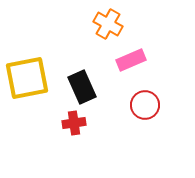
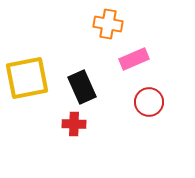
orange cross: rotated 20 degrees counterclockwise
pink rectangle: moved 3 px right, 1 px up
red circle: moved 4 px right, 3 px up
red cross: moved 1 px down; rotated 10 degrees clockwise
